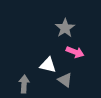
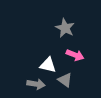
gray star: rotated 12 degrees counterclockwise
pink arrow: moved 3 px down
gray arrow: moved 12 px right; rotated 96 degrees clockwise
